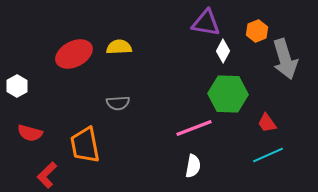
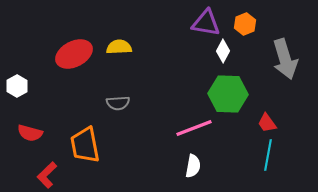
orange hexagon: moved 12 px left, 7 px up
cyan line: rotated 56 degrees counterclockwise
